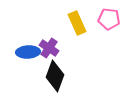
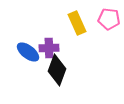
purple cross: rotated 36 degrees counterclockwise
blue ellipse: rotated 40 degrees clockwise
black diamond: moved 2 px right, 6 px up
